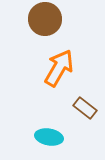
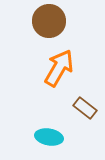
brown circle: moved 4 px right, 2 px down
